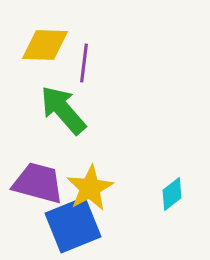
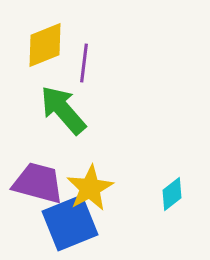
yellow diamond: rotated 24 degrees counterclockwise
blue square: moved 3 px left, 2 px up
